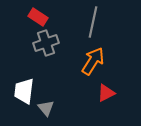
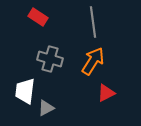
gray line: rotated 20 degrees counterclockwise
gray cross: moved 4 px right, 16 px down; rotated 35 degrees clockwise
white trapezoid: moved 1 px right
gray triangle: rotated 42 degrees clockwise
